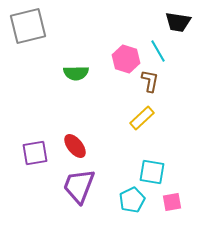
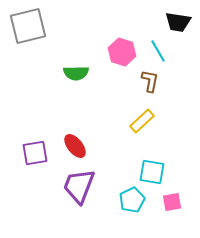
pink hexagon: moved 4 px left, 7 px up
yellow rectangle: moved 3 px down
